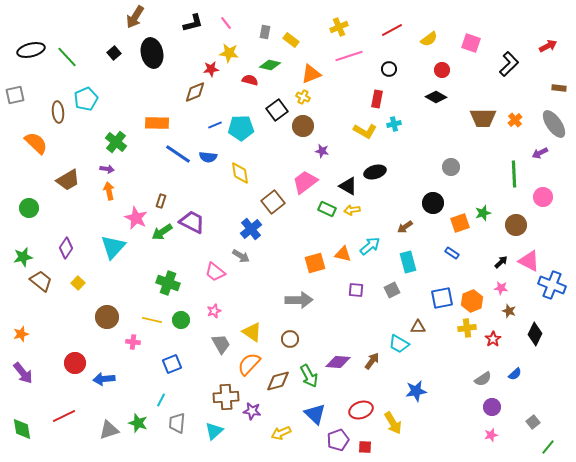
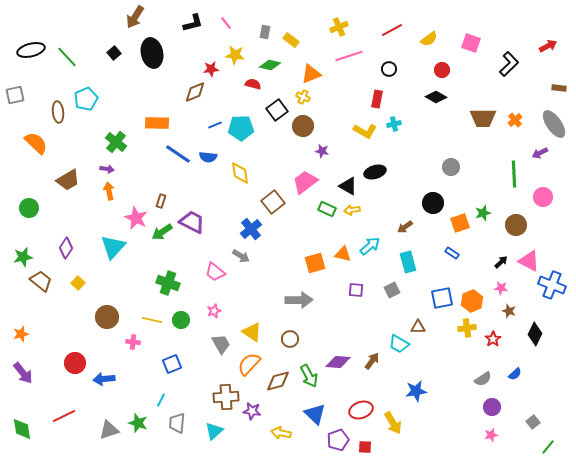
yellow star at (229, 53): moved 6 px right, 2 px down
red semicircle at (250, 80): moved 3 px right, 4 px down
yellow arrow at (281, 433): rotated 36 degrees clockwise
